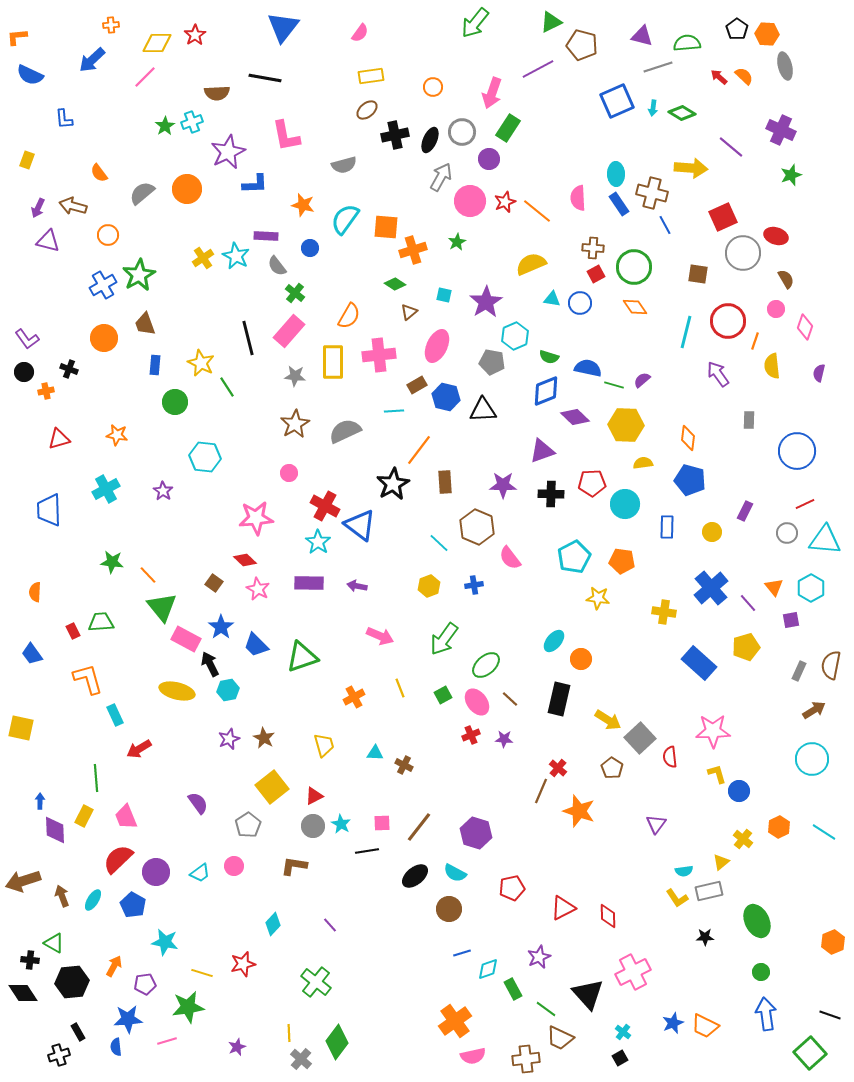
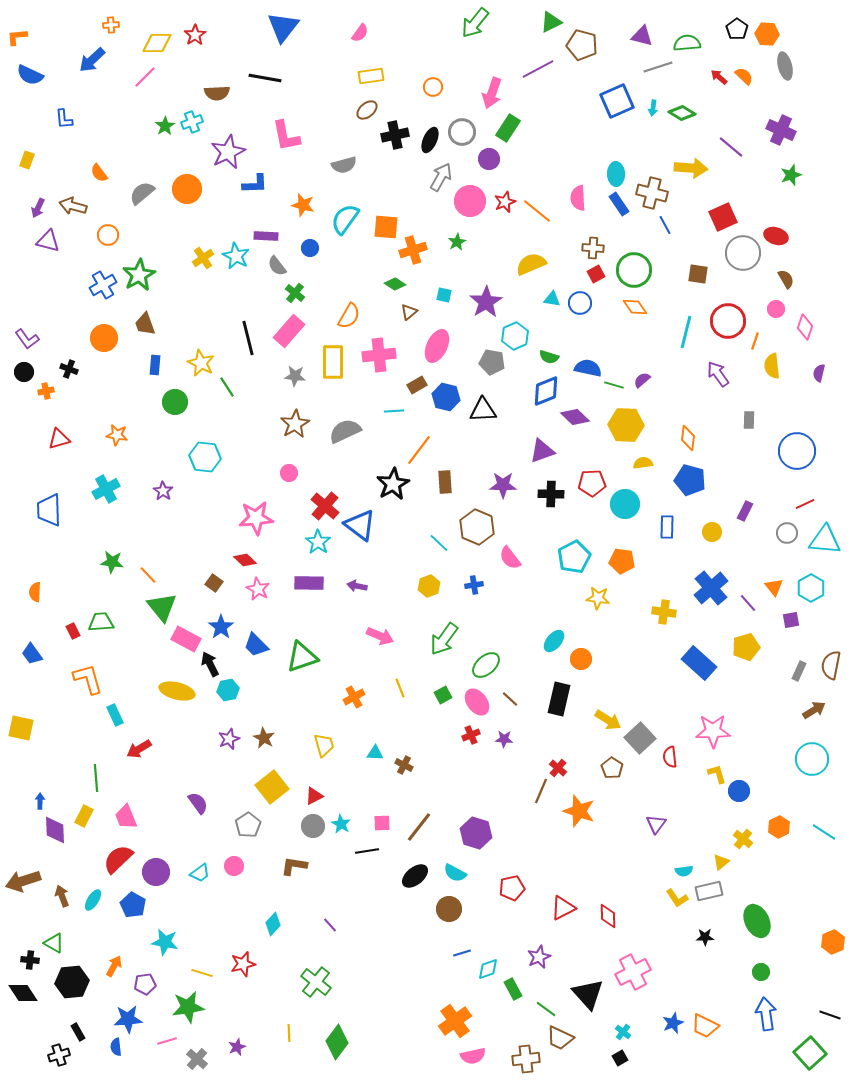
green circle at (634, 267): moved 3 px down
red cross at (325, 506): rotated 12 degrees clockwise
gray cross at (301, 1059): moved 104 px left
